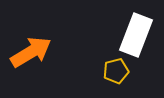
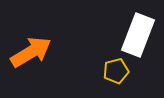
white rectangle: moved 2 px right
